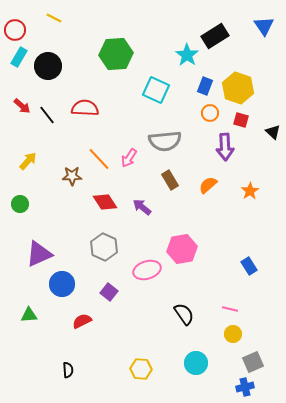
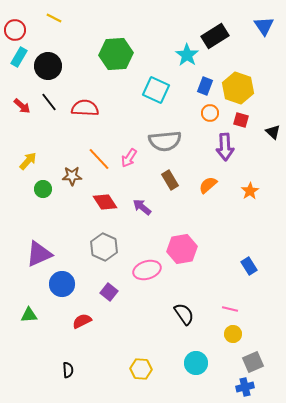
black line at (47, 115): moved 2 px right, 13 px up
green circle at (20, 204): moved 23 px right, 15 px up
